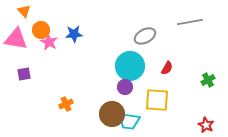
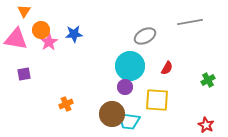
orange triangle: rotated 16 degrees clockwise
pink star: rotated 12 degrees clockwise
